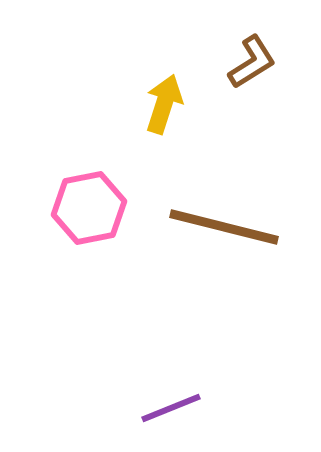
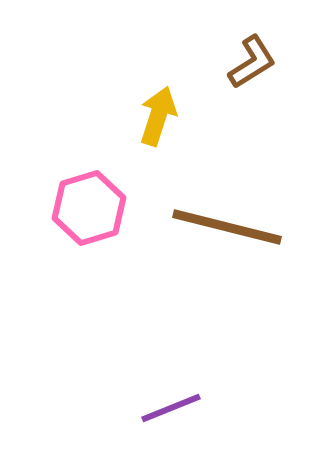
yellow arrow: moved 6 px left, 12 px down
pink hexagon: rotated 6 degrees counterclockwise
brown line: moved 3 px right
